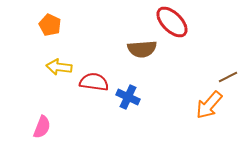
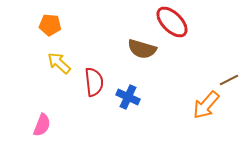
orange pentagon: rotated 20 degrees counterclockwise
brown semicircle: rotated 20 degrees clockwise
yellow arrow: moved 4 px up; rotated 35 degrees clockwise
brown line: moved 1 px right, 3 px down
red semicircle: rotated 76 degrees clockwise
orange arrow: moved 3 px left
pink semicircle: moved 2 px up
